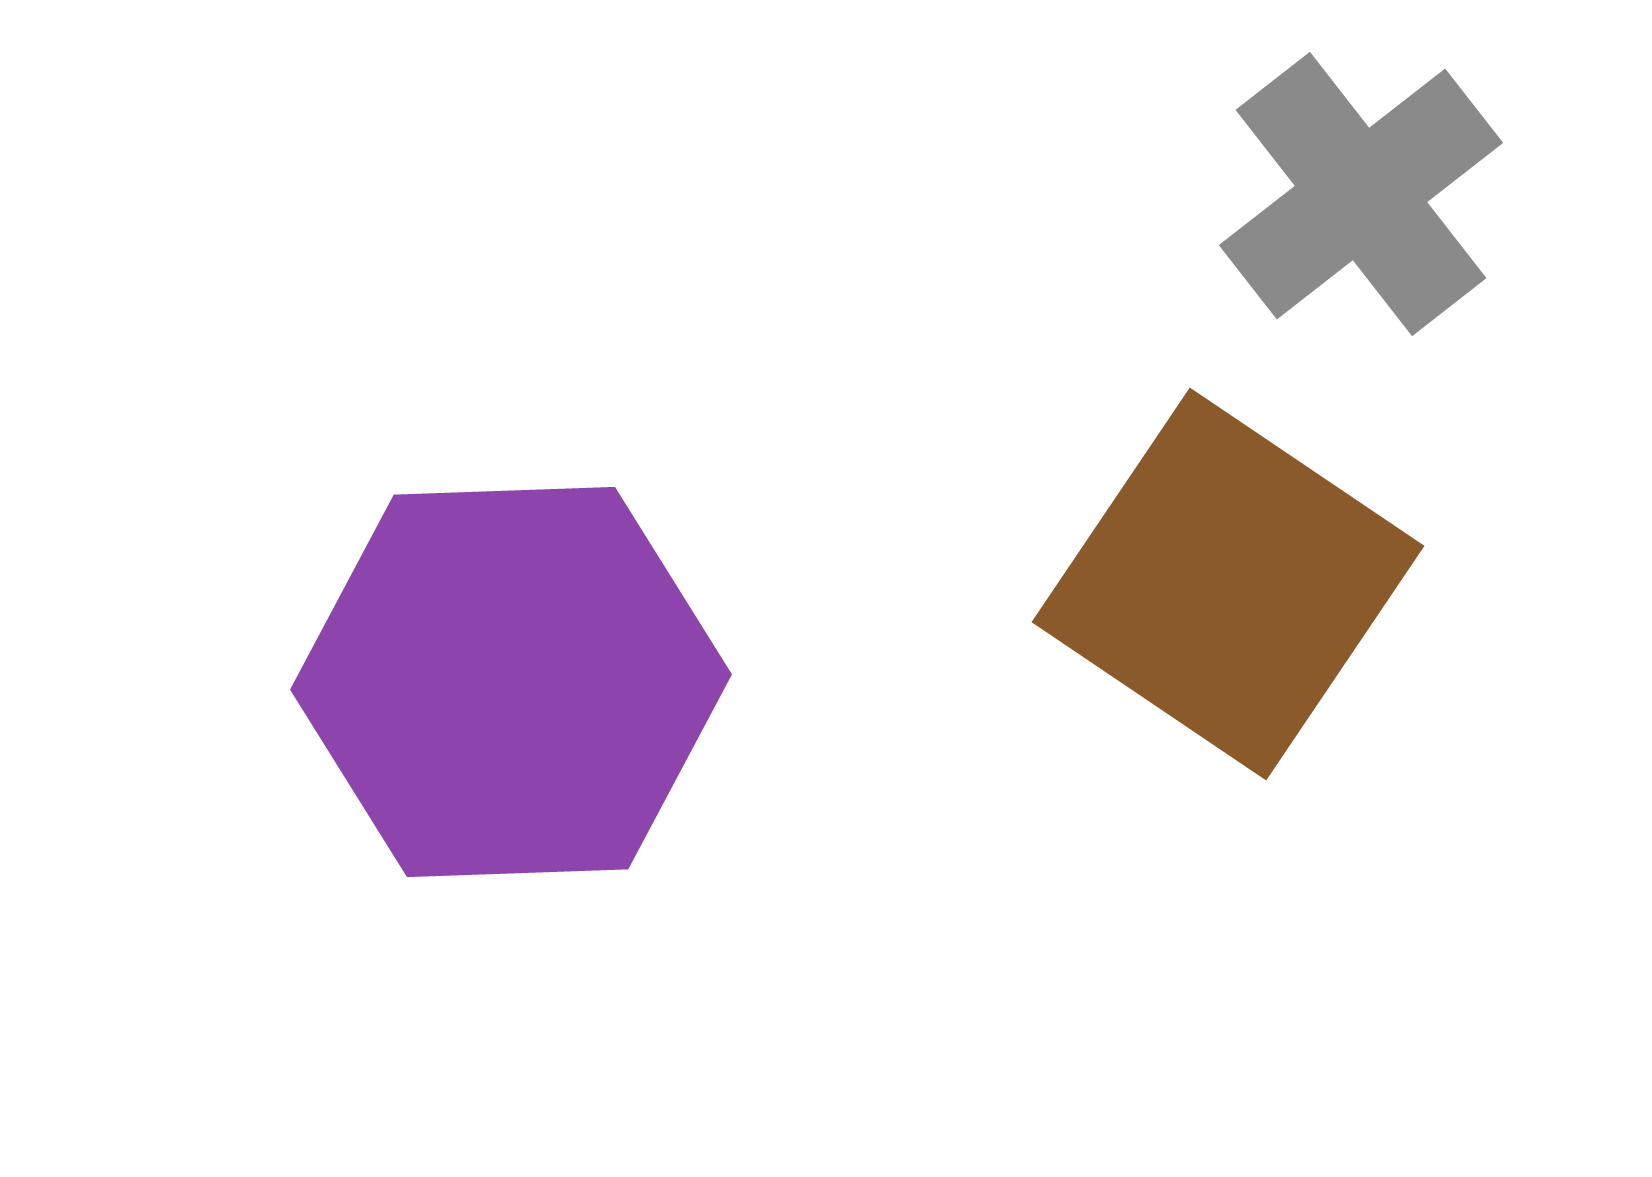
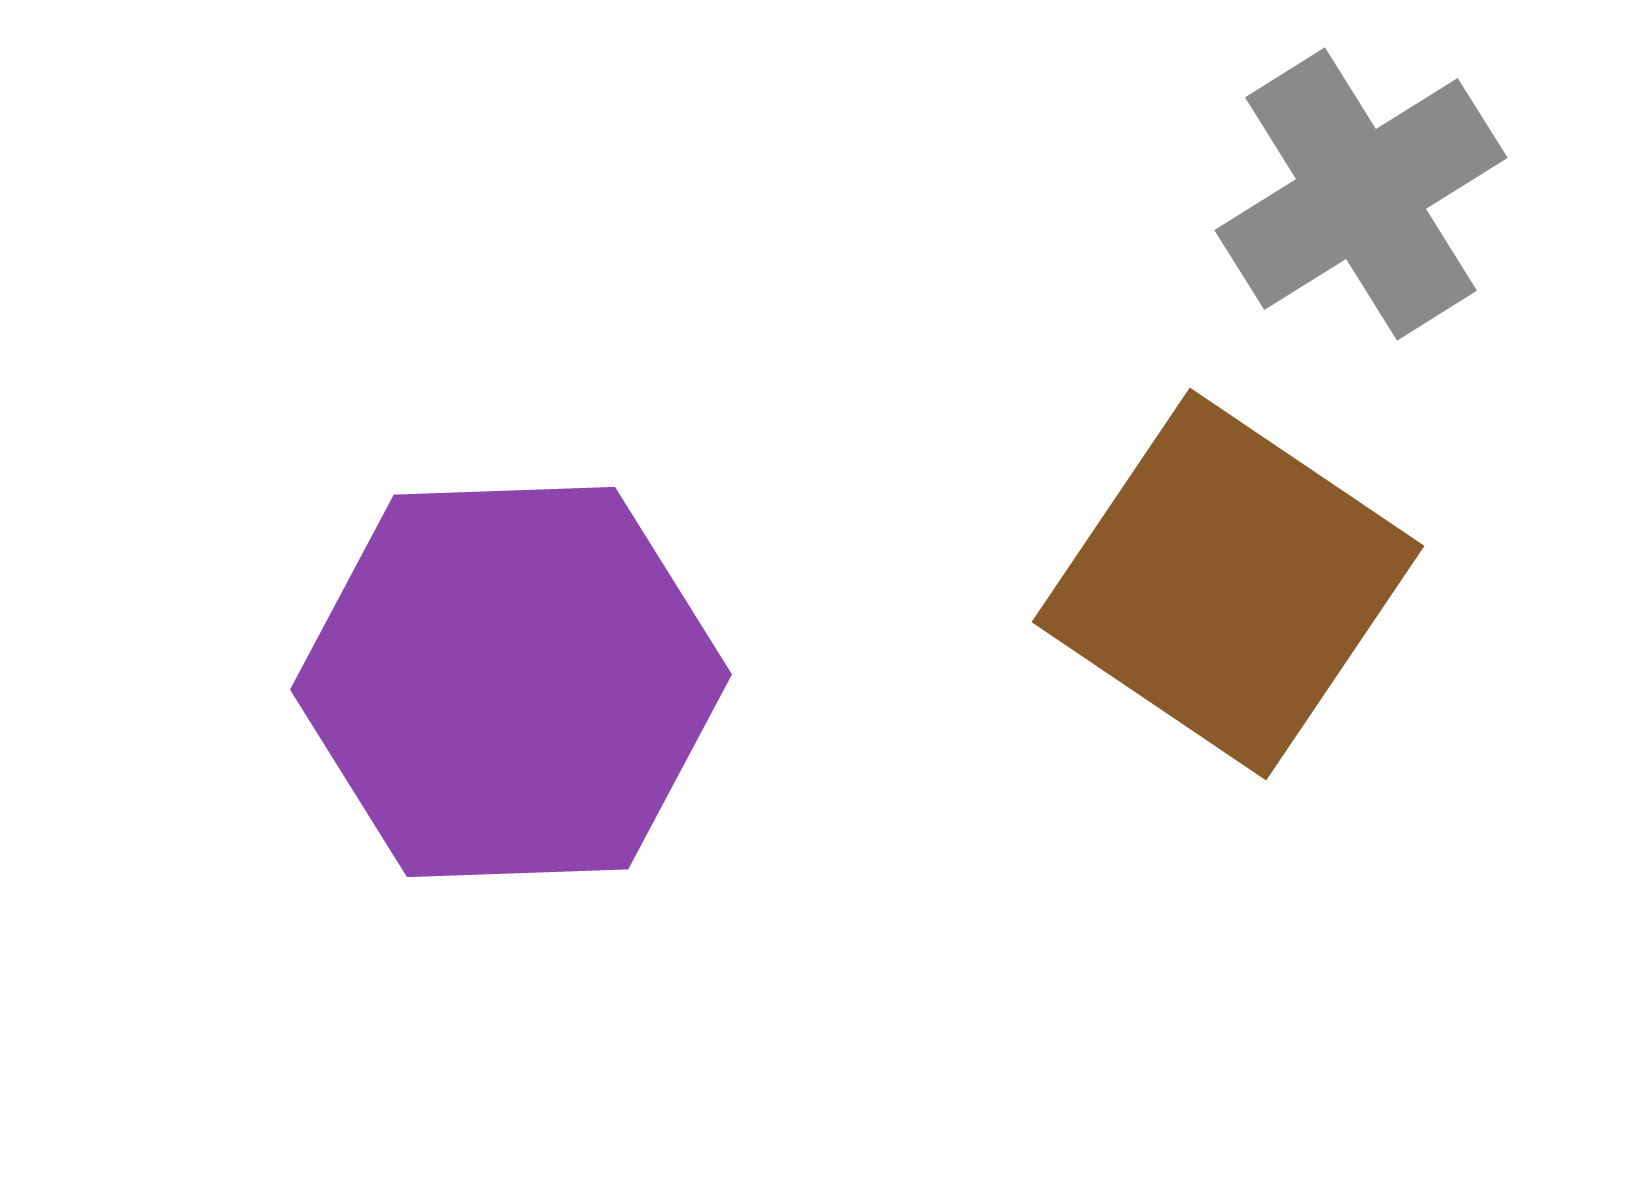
gray cross: rotated 6 degrees clockwise
